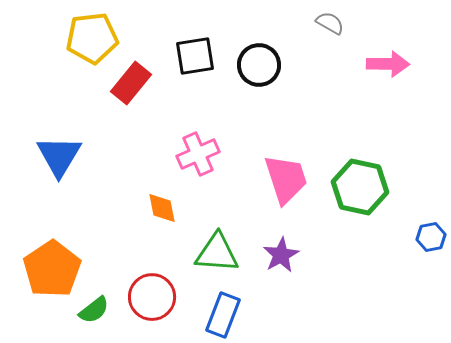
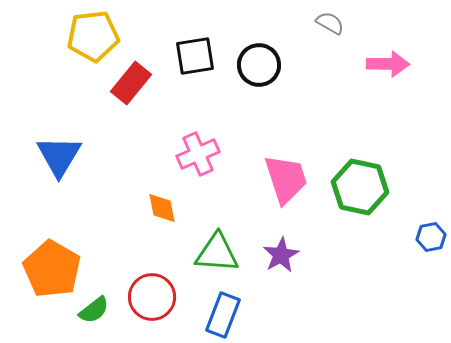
yellow pentagon: moved 1 px right, 2 px up
orange pentagon: rotated 8 degrees counterclockwise
